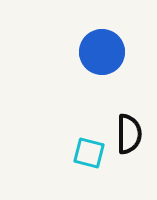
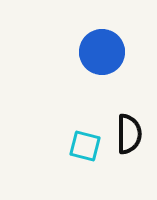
cyan square: moved 4 px left, 7 px up
